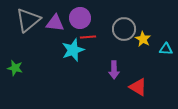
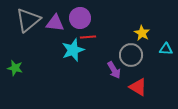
gray circle: moved 7 px right, 26 px down
yellow star: moved 1 px left, 6 px up
purple arrow: rotated 30 degrees counterclockwise
